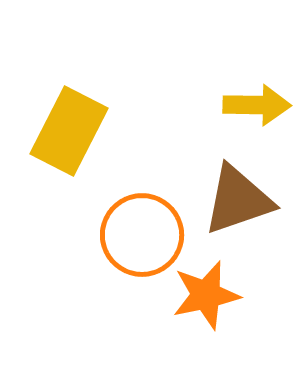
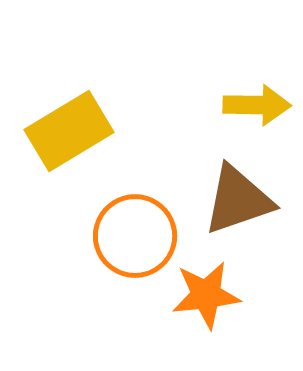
yellow rectangle: rotated 32 degrees clockwise
orange circle: moved 7 px left, 1 px down
orange star: rotated 6 degrees clockwise
